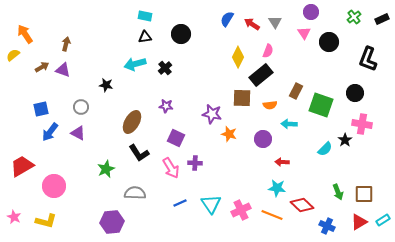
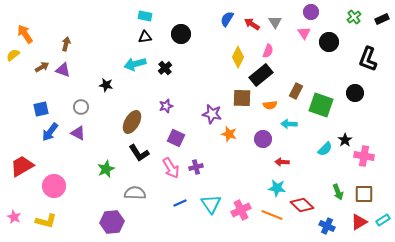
purple star at (166, 106): rotated 24 degrees counterclockwise
pink cross at (362, 124): moved 2 px right, 32 px down
purple cross at (195, 163): moved 1 px right, 4 px down; rotated 16 degrees counterclockwise
